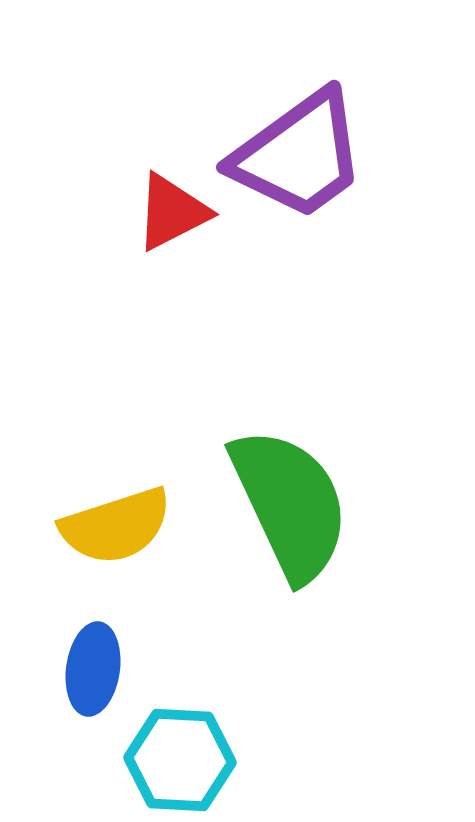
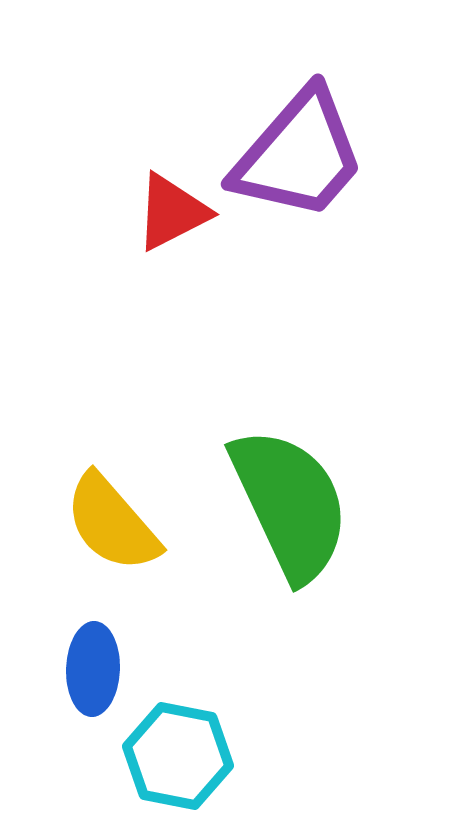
purple trapezoid: rotated 13 degrees counterclockwise
yellow semicircle: moved 4 px left, 3 px up; rotated 67 degrees clockwise
blue ellipse: rotated 6 degrees counterclockwise
cyan hexagon: moved 2 px left, 4 px up; rotated 8 degrees clockwise
